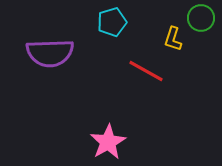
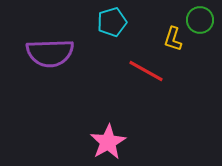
green circle: moved 1 px left, 2 px down
